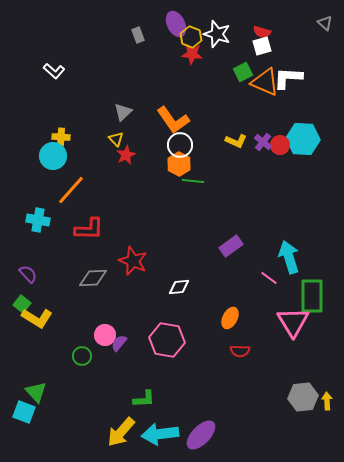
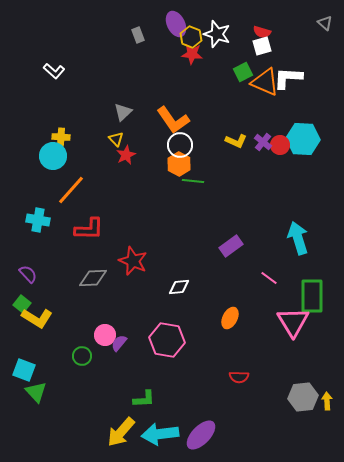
cyan arrow at (289, 257): moved 9 px right, 19 px up
red semicircle at (240, 351): moved 1 px left, 26 px down
cyan square at (24, 412): moved 42 px up
